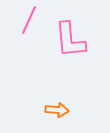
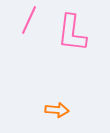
pink L-shape: moved 2 px right, 7 px up; rotated 12 degrees clockwise
